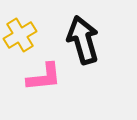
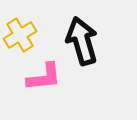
black arrow: moved 1 px left, 1 px down
